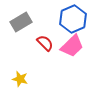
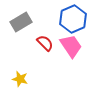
pink trapezoid: moved 1 px left; rotated 80 degrees counterclockwise
